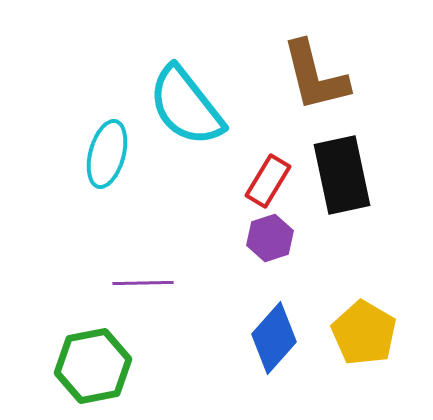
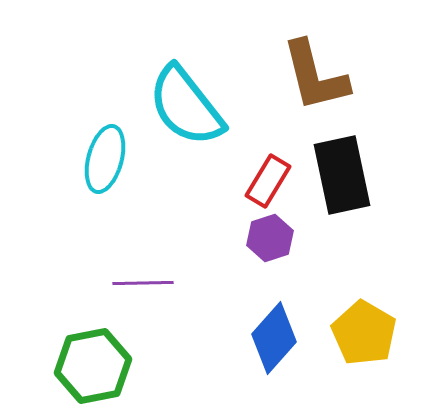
cyan ellipse: moved 2 px left, 5 px down
